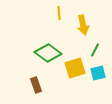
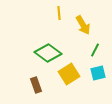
yellow arrow: rotated 18 degrees counterclockwise
yellow square: moved 6 px left, 6 px down; rotated 15 degrees counterclockwise
